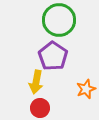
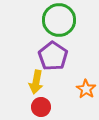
orange star: rotated 18 degrees counterclockwise
red circle: moved 1 px right, 1 px up
